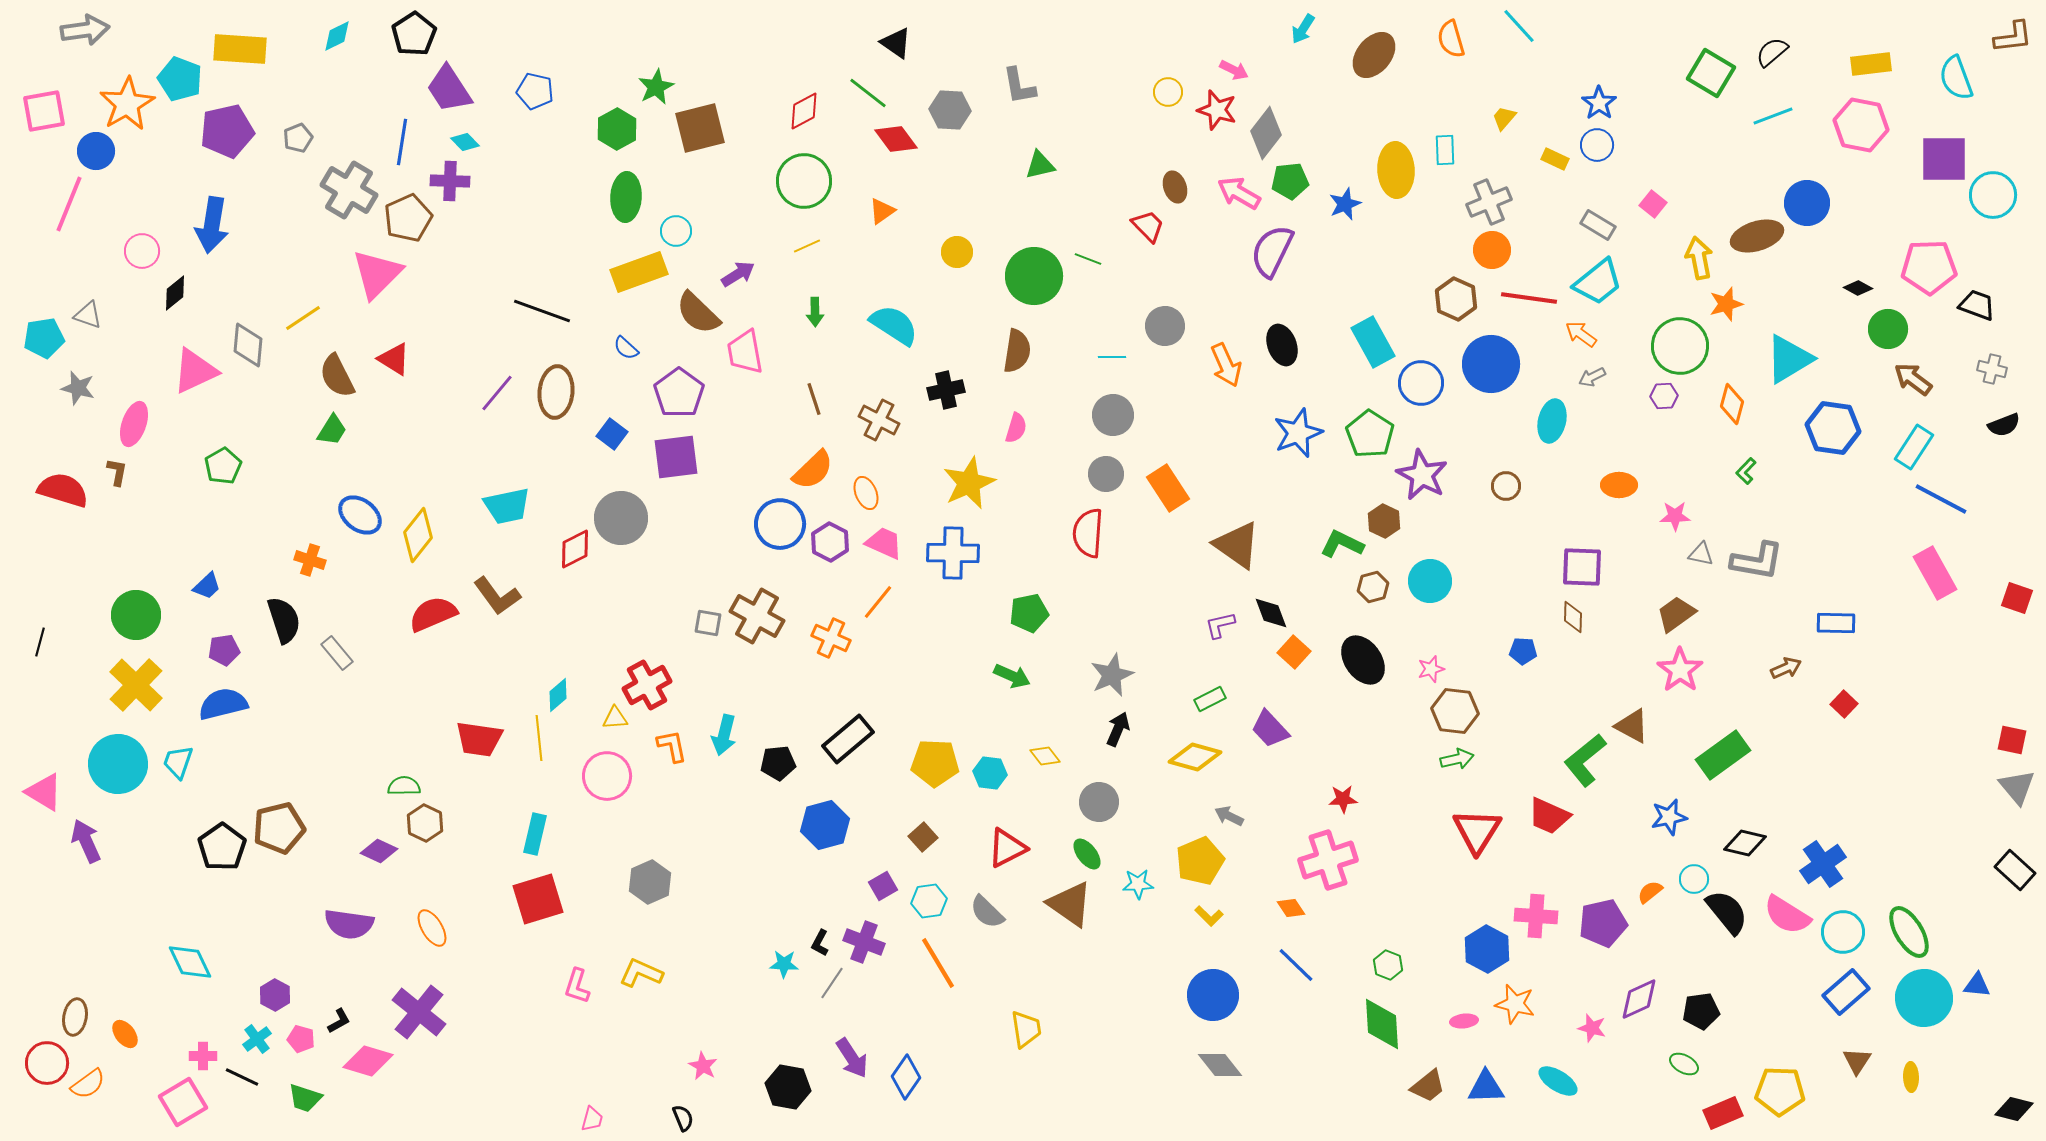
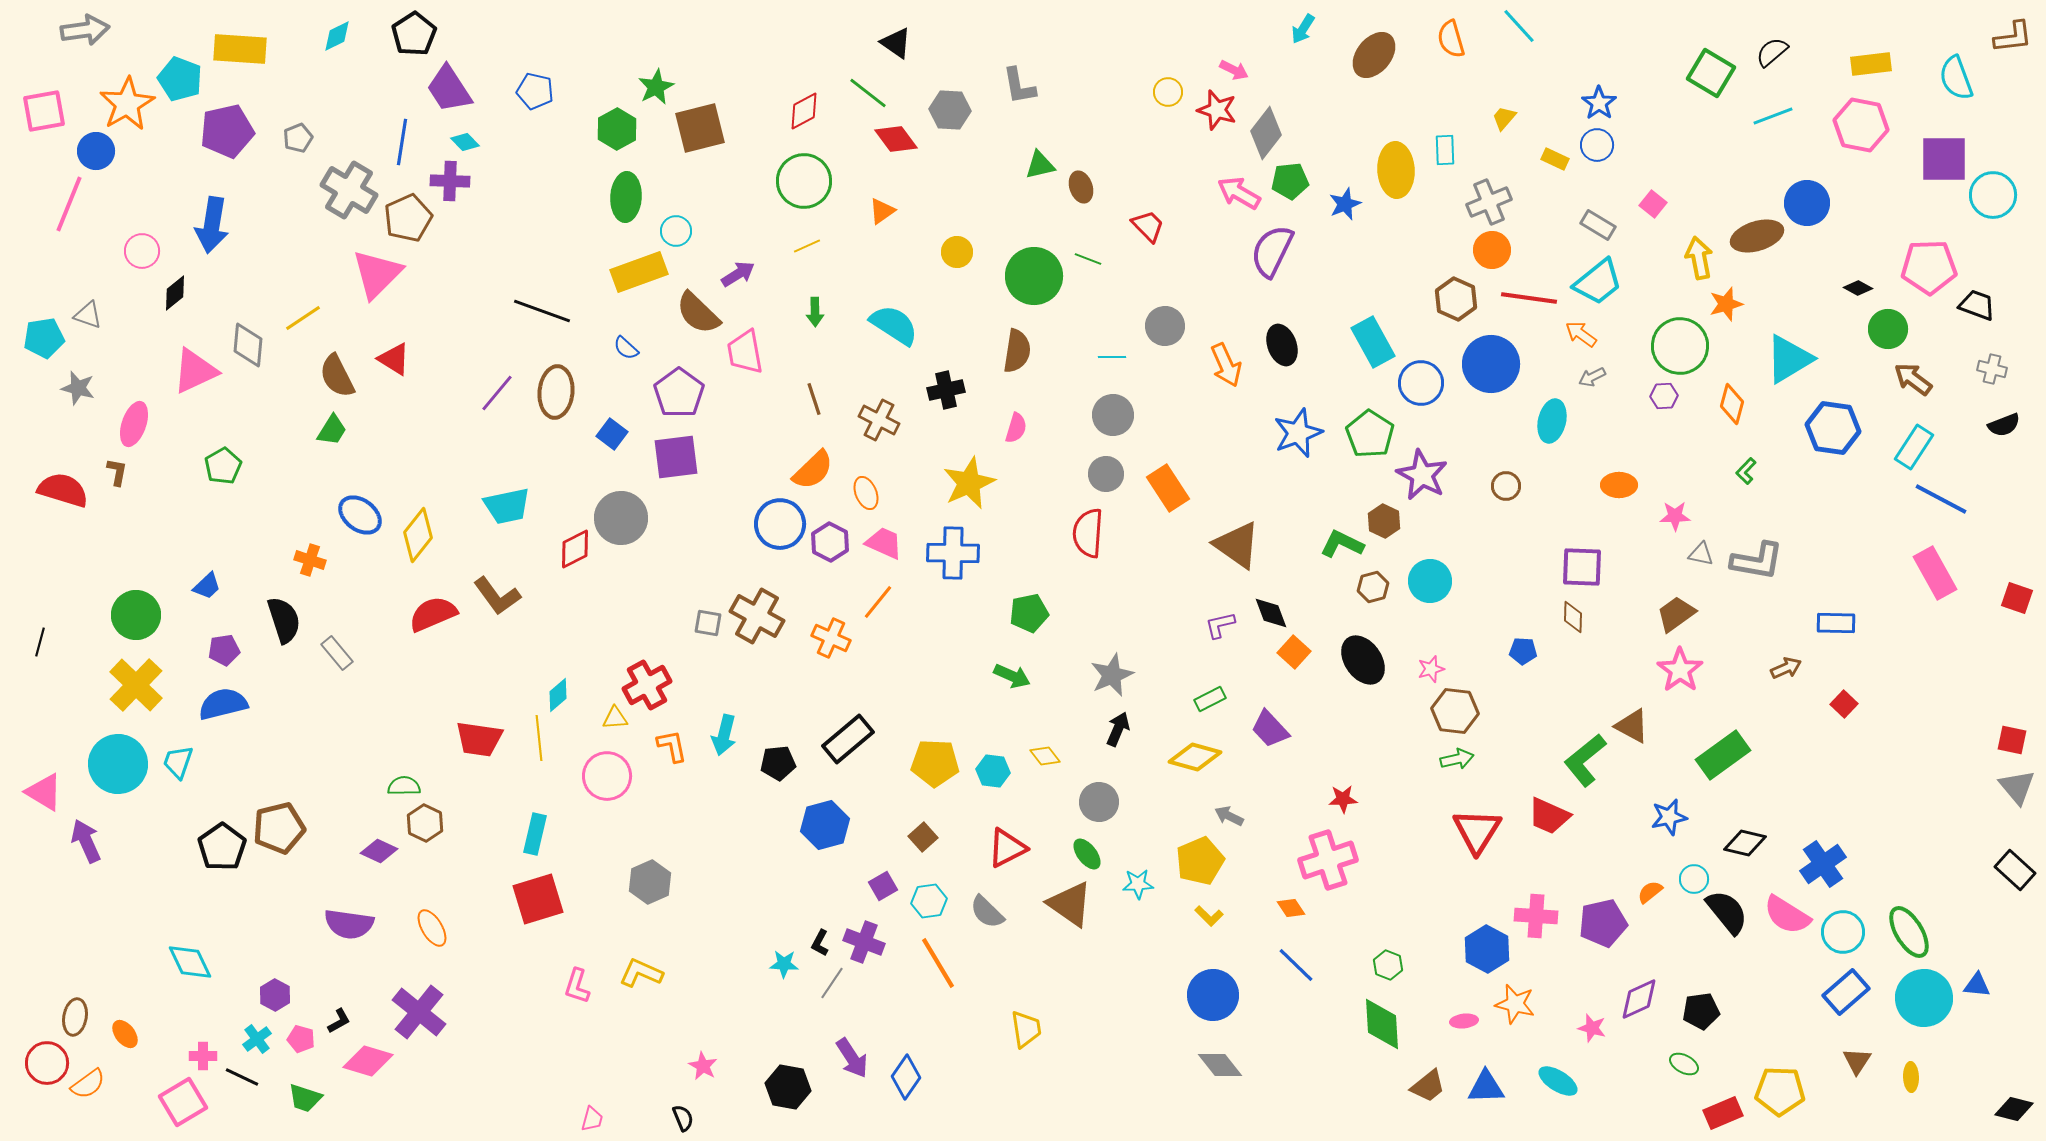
brown ellipse at (1175, 187): moved 94 px left
cyan hexagon at (990, 773): moved 3 px right, 2 px up
